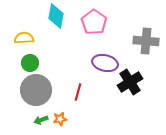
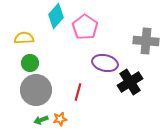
cyan diamond: rotated 30 degrees clockwise
pink pentagon: moved 9 px left, 5 px down
